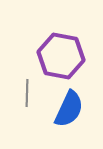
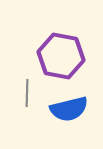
blue semicircle: rotated 51 degrees clockwise
